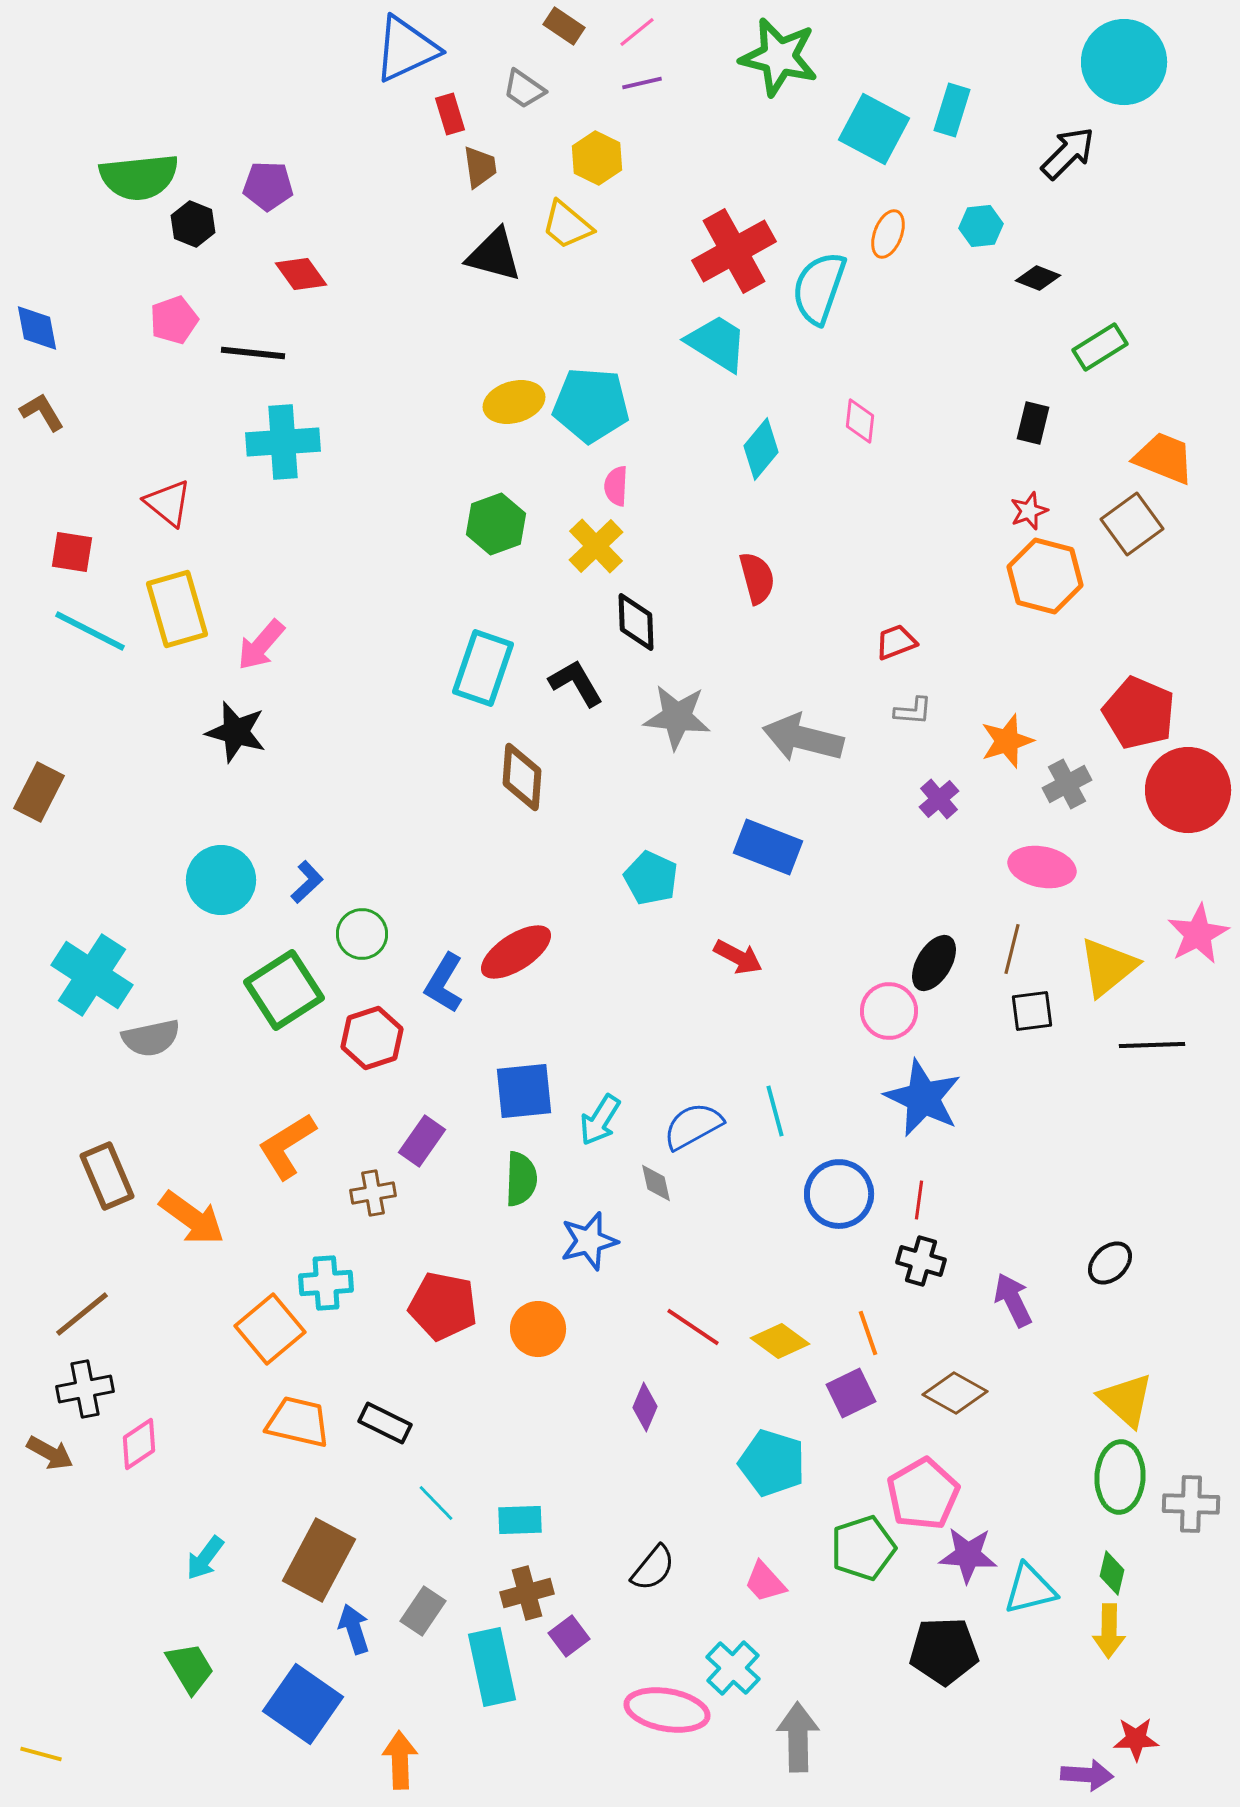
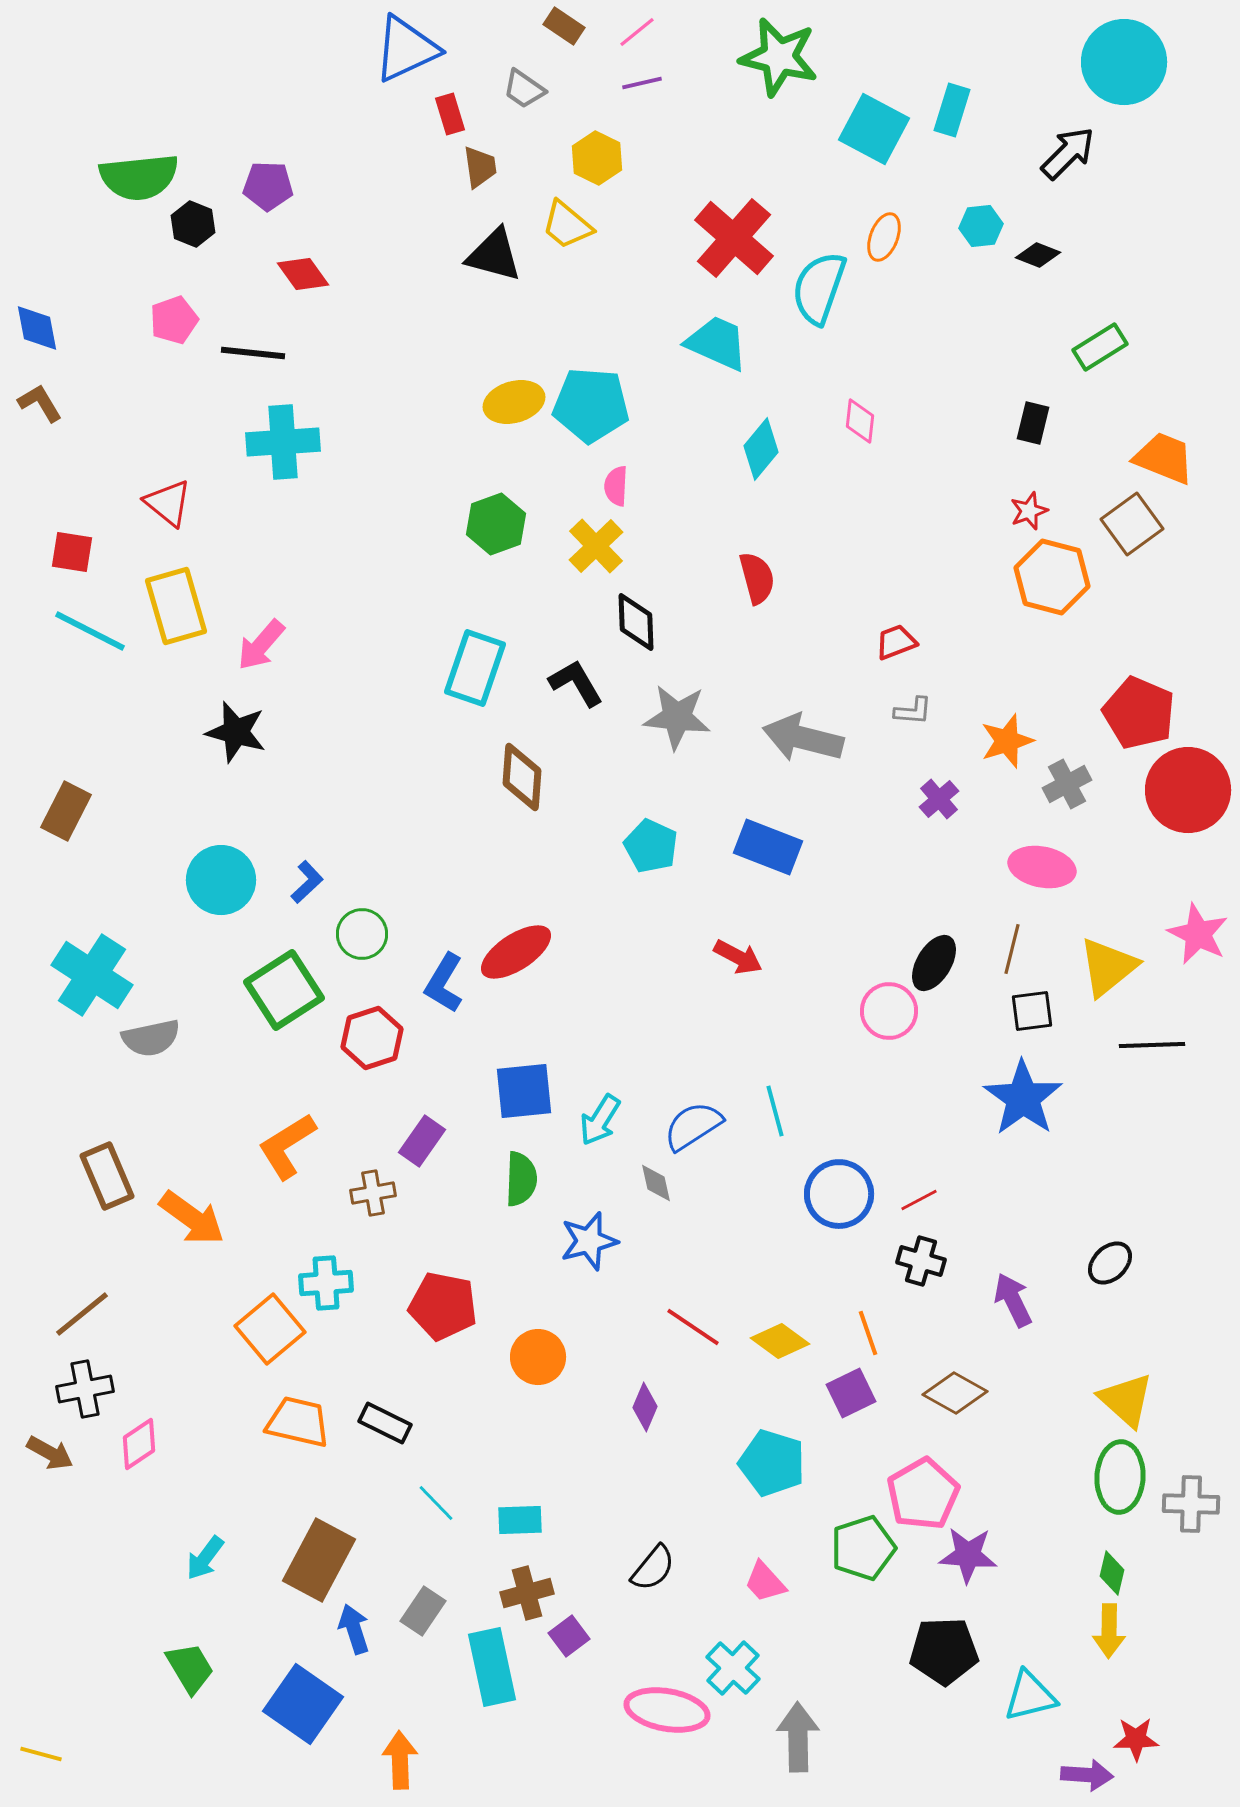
orange ellipse at (888, 234): moved 4 px left, 3 px down
red cross at (734, 251): moved 13 px up; rotated 20 degrees counterclockwise
red diamond at (301, 274): moved 2 px right
black diamond at (1038, 278): moved 23 px up
cyan trapezoid at (717, 343): rotated 8 degrees counterclockwise
brown L-shape at (42, 412): moved 2 px left, 9 px up
orange hexagon at (1045, 576): moved 7 px right, 1 px down
yellow rectangle at (177, 609): moved 1 px left, 3 px up
cyan rectangle at (483, 668): moved 8 px left
brown rectangle at (39, 792): moved 27 px right, 19 px down
cyan pentagon at (651, 878): moved 32 px up
pink star at (1198, 934): rotated 18 degrees counterclockwise
blue star at (923, 1098): moved 100 px right; rotated 10 degrees clockwise
blue semicircle at (693, 1126): rotated 4 degrees counterclockwise
red line at (919, 1200): rotated 54 degrees clockwise
orange circle at (538, 1329): moved 28 px down
cyan triangle at (1030, 1589): moved 107 px down
